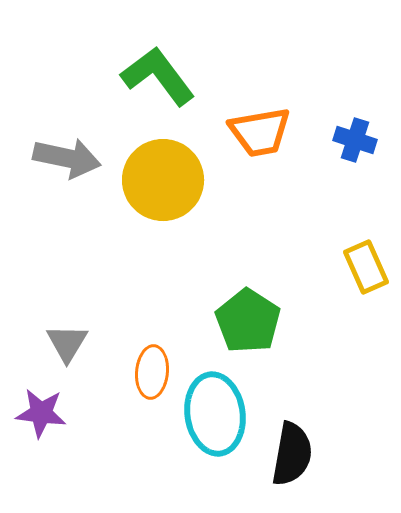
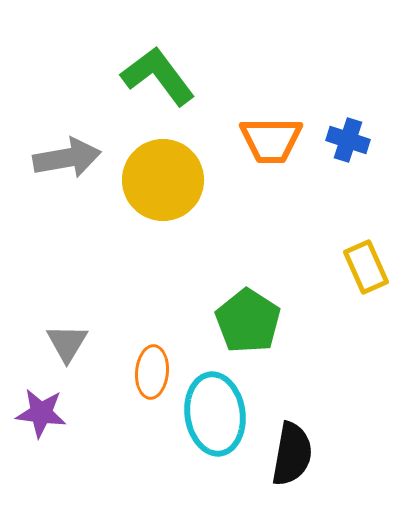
orange trapezoid: moved 11 px right, 8 px down; rotated 10 degrees clockwise
blue cross: moved 7 px left
gray arrow: rotated 22 degrees counterclockwise
